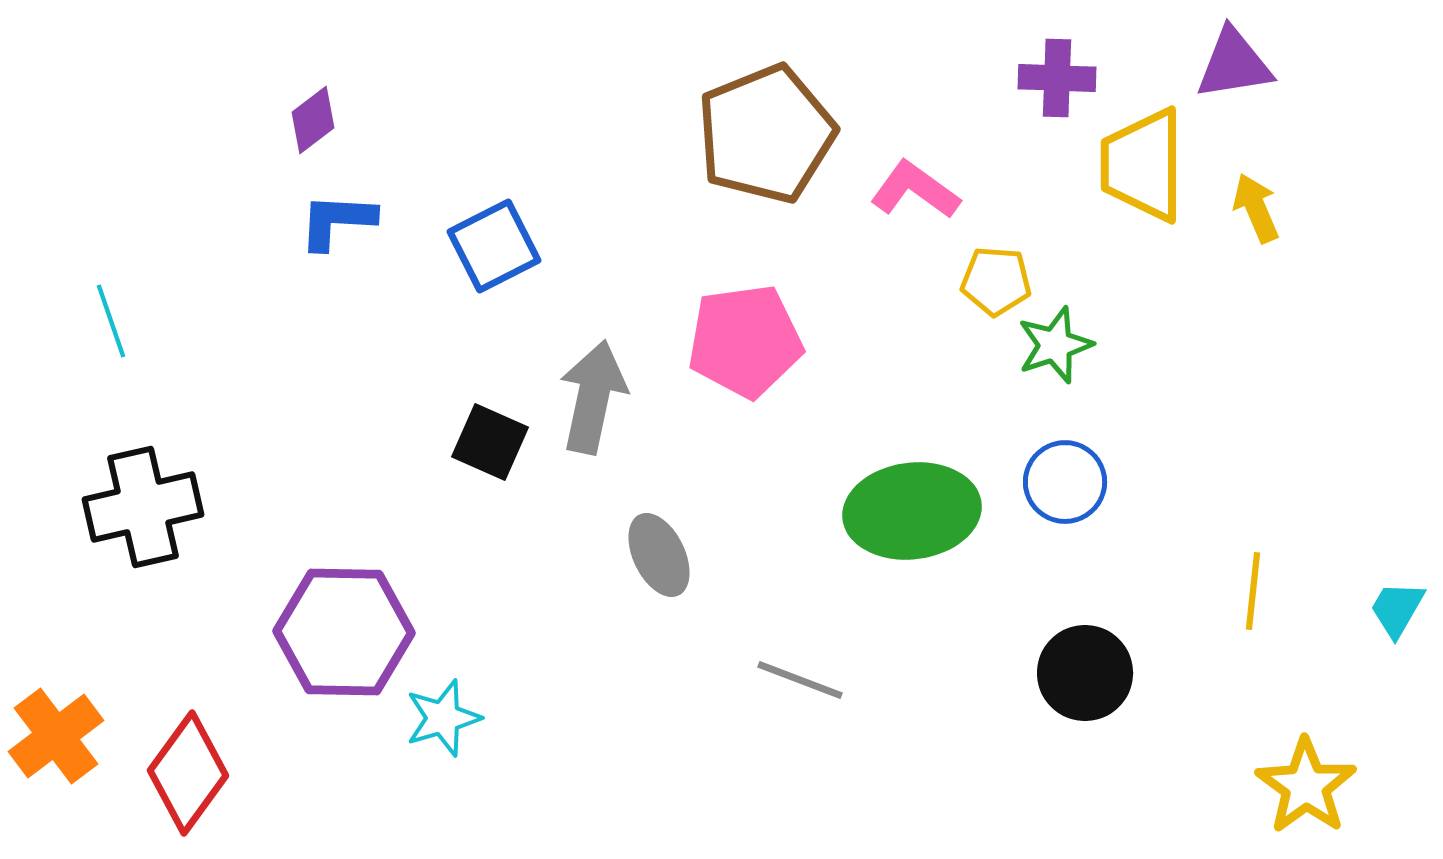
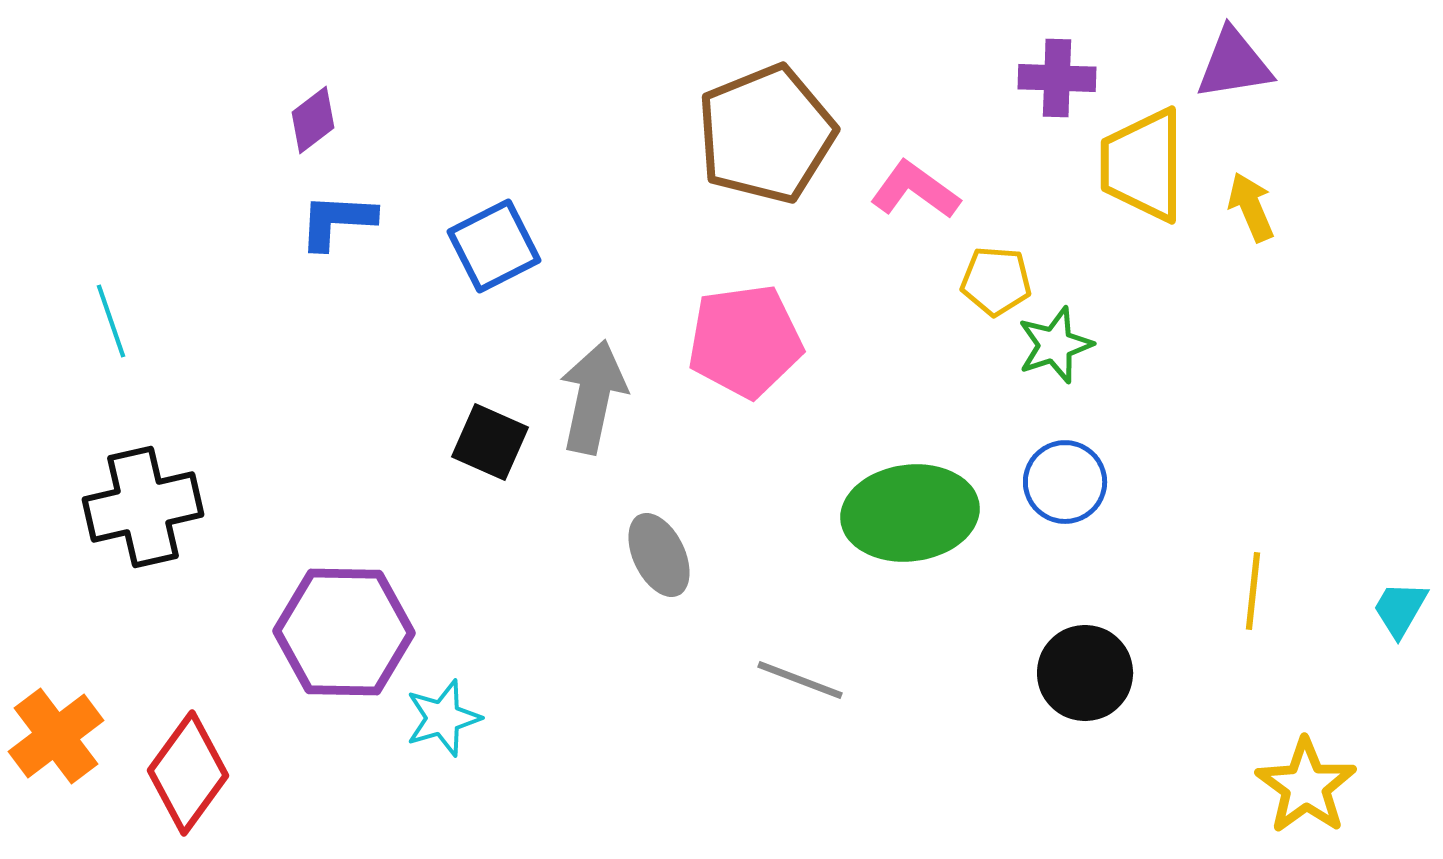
yellow arrow: moved 5 px left, 1 px up
green ellipse: moved 2 px left, 2 px down
cyan trapezoid: moved 3 px right
